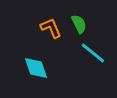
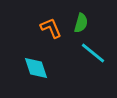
green semicircle: moved 2 px right, 1 px up; rotated 42 degrees clockwise
